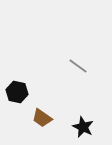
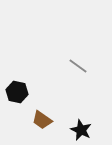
brown trapezoid: moved 2 px down
black star: moved 2 px left, 3 px down
